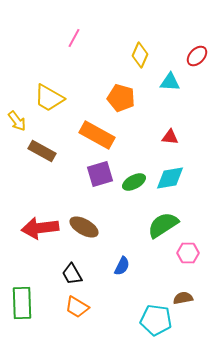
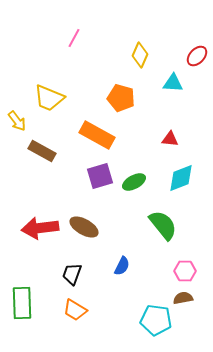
cyan triangle: moved 3 px right, 1 px down
yellow trapezoid: rotated 8 degrees counterclockwise
red triangle: moved 2 px down
purple square: moved 2 px down
cyan diamond: moved 11 px right; rotated 12 degrees counterclockwise
green semicircle: rotated 84 degrees clockwise
pink hexagon: moved 3 px left, 18 px down
black trapezoid: rotated 50 degrees clockwise
orange trapezoid: moved 2 px left, 3 px down
